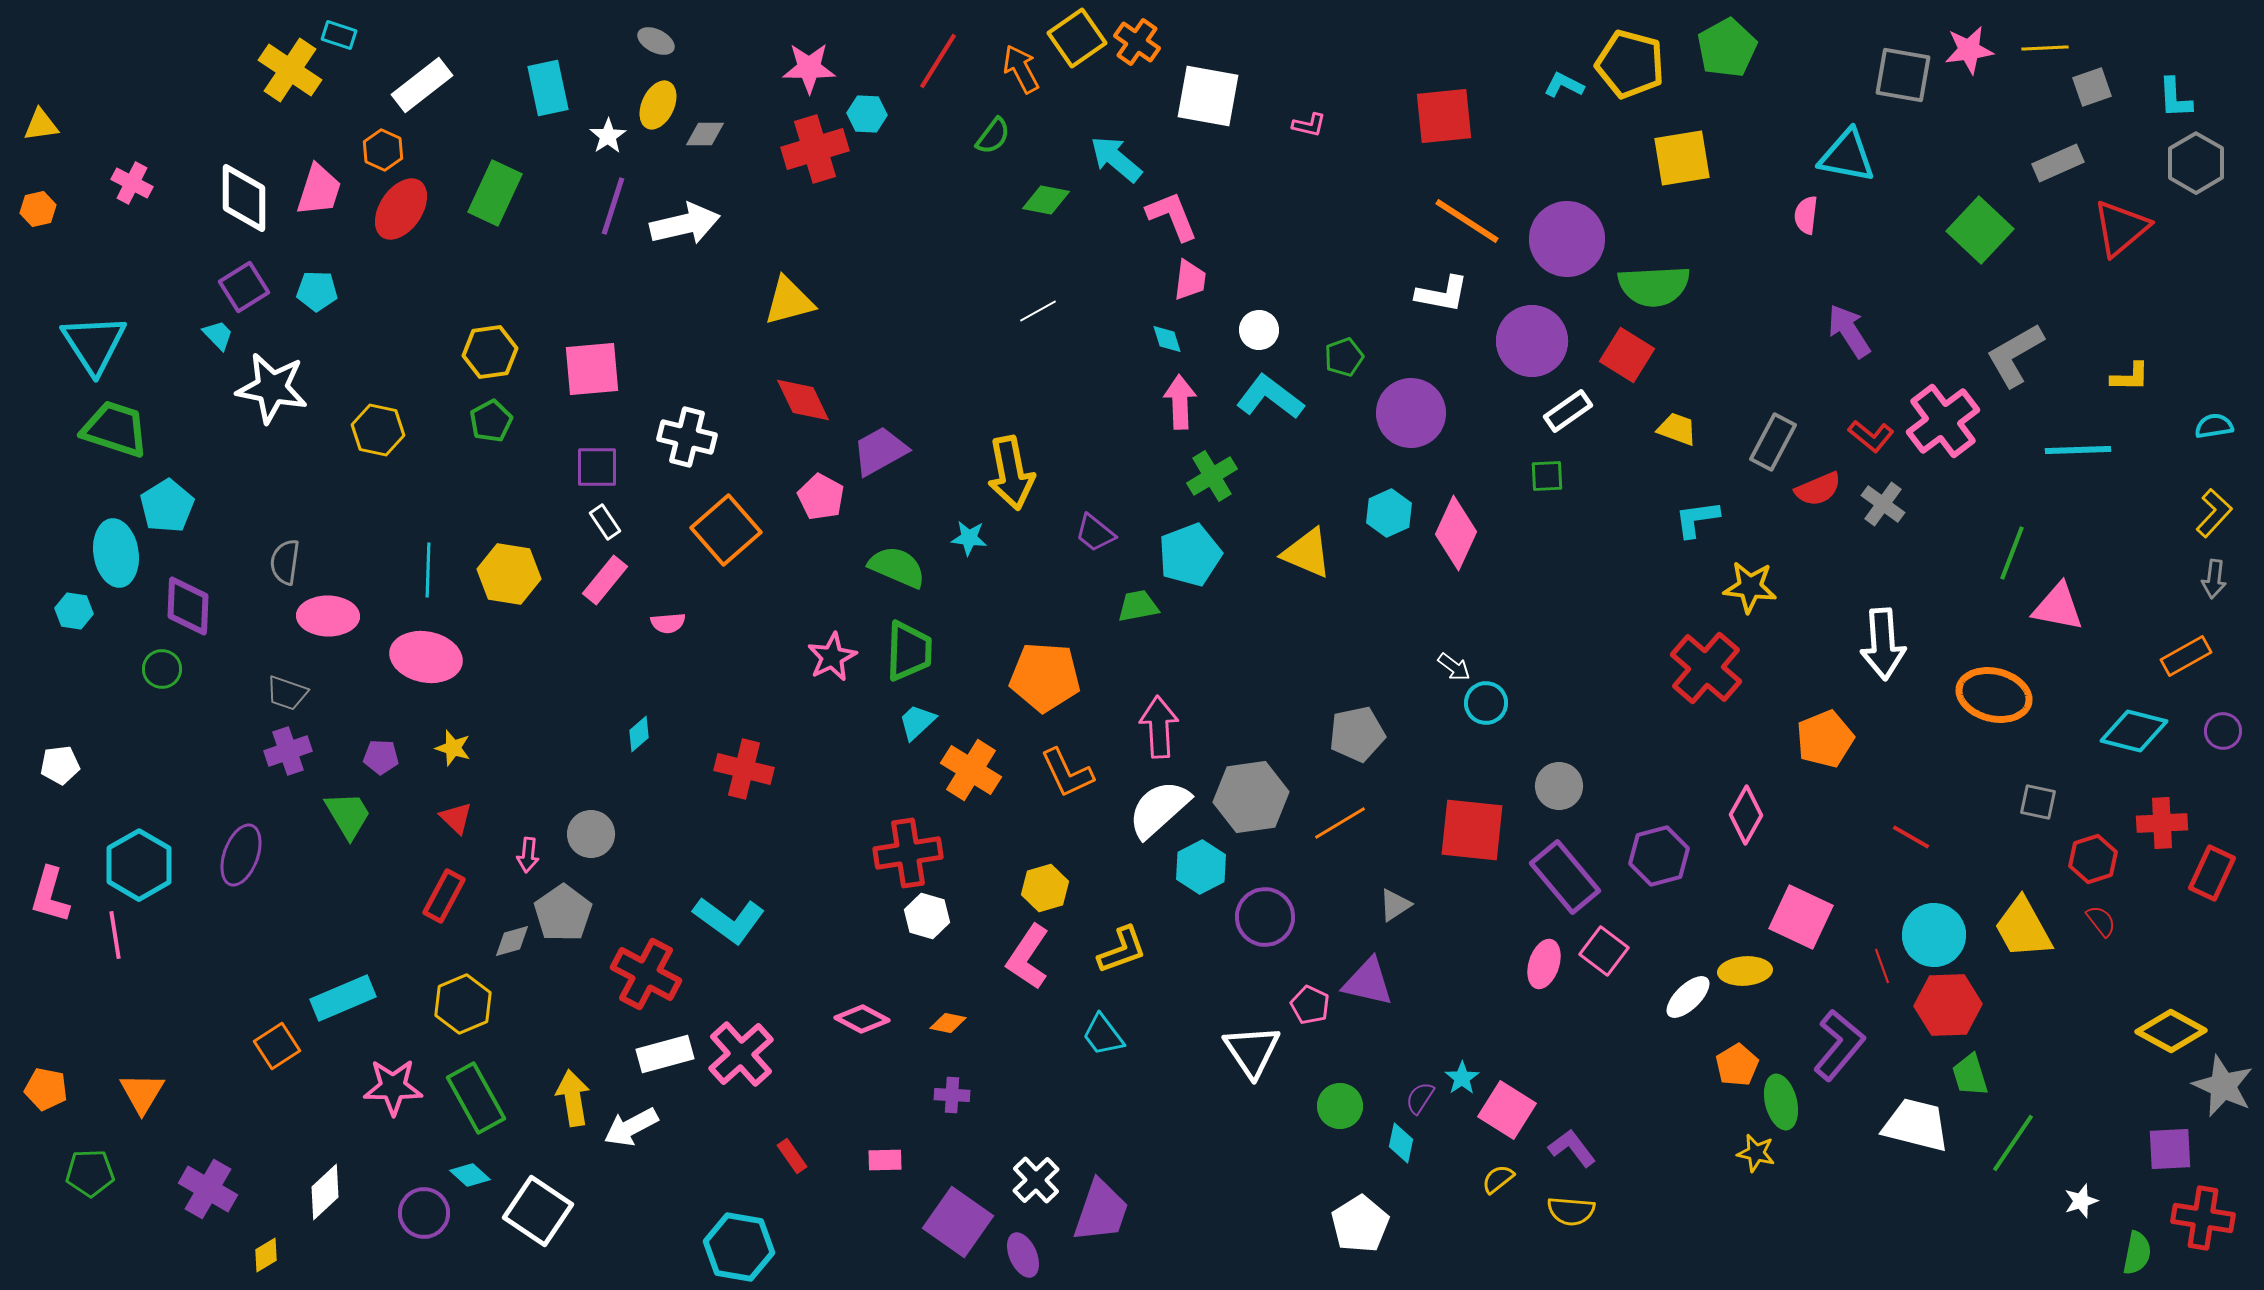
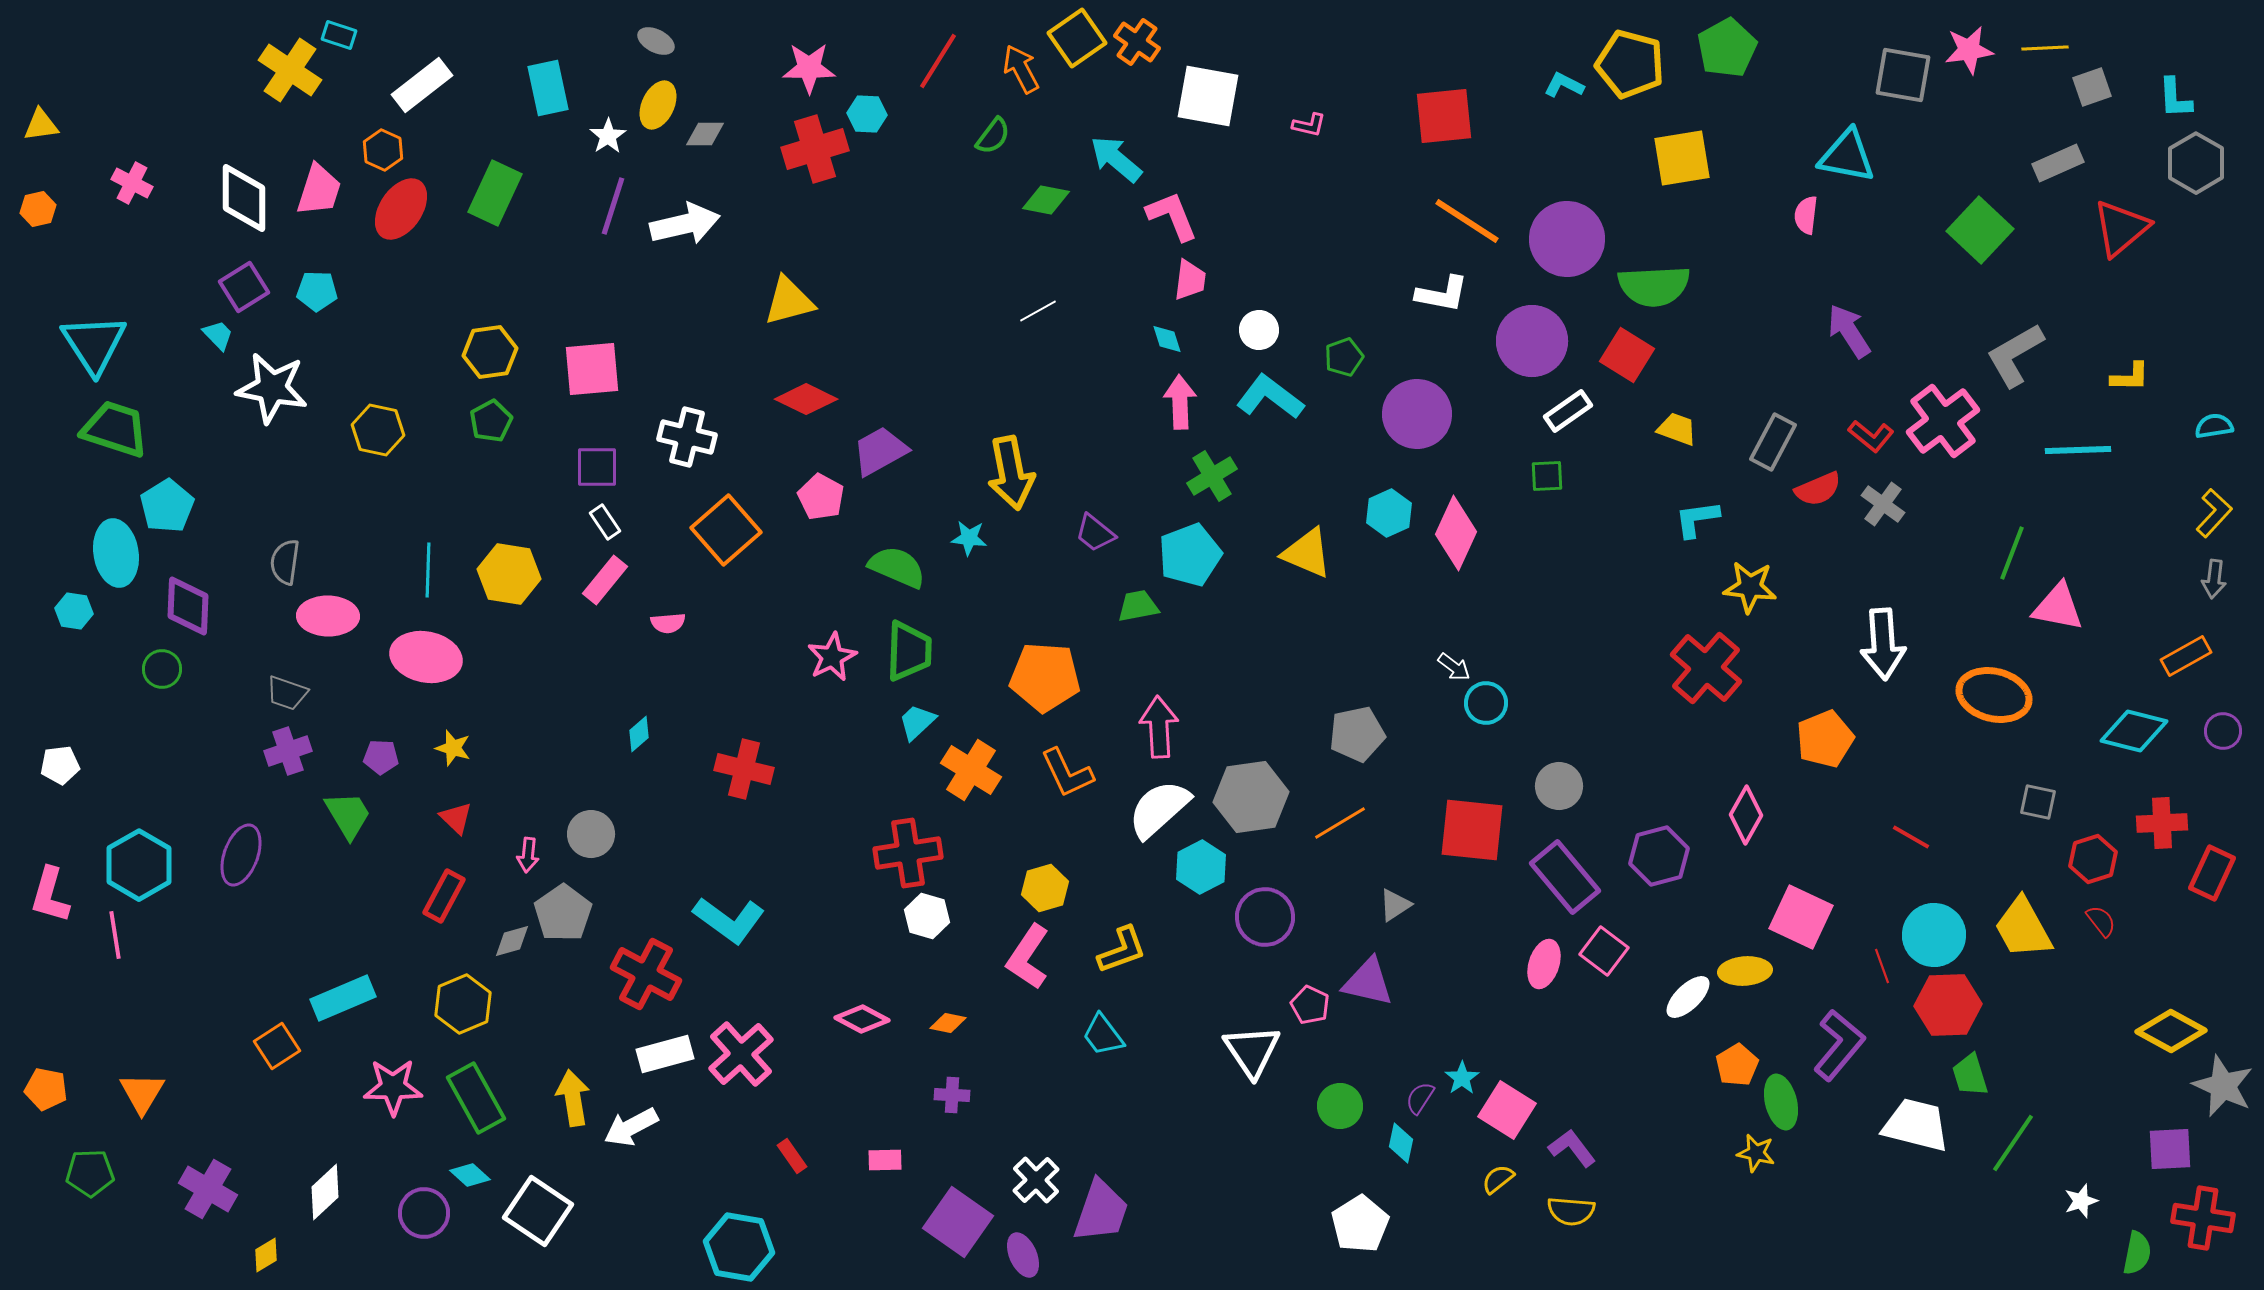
red diamond at (803, 400): moved 3 px right, 1 px up; rotated 38 degrees counterclockwise
purple circle at (1411, 413): moved 6 px right, 1 px down
